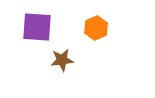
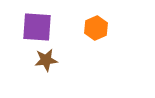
brown star: moved 16 px left
